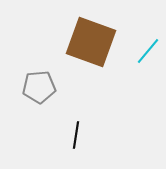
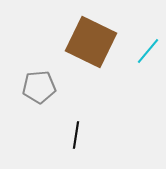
brown square: rotated 6 degrees clockwise
